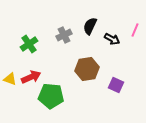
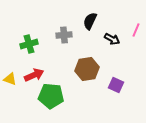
black semicircle: moved 5 px up
pink line: moved 1 px right
gray cross: rotated 21 degrees clockwise
green cross: rotated 18 degrees clockwise
red arrow: moved 3 px right, 2 px up
